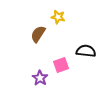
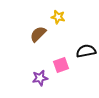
brown semicircle: rotated 12 degrees clockwise
black semicircle: rotated 18 degrees counterclockwise
purple star: rotated 28 degrees clockwise
